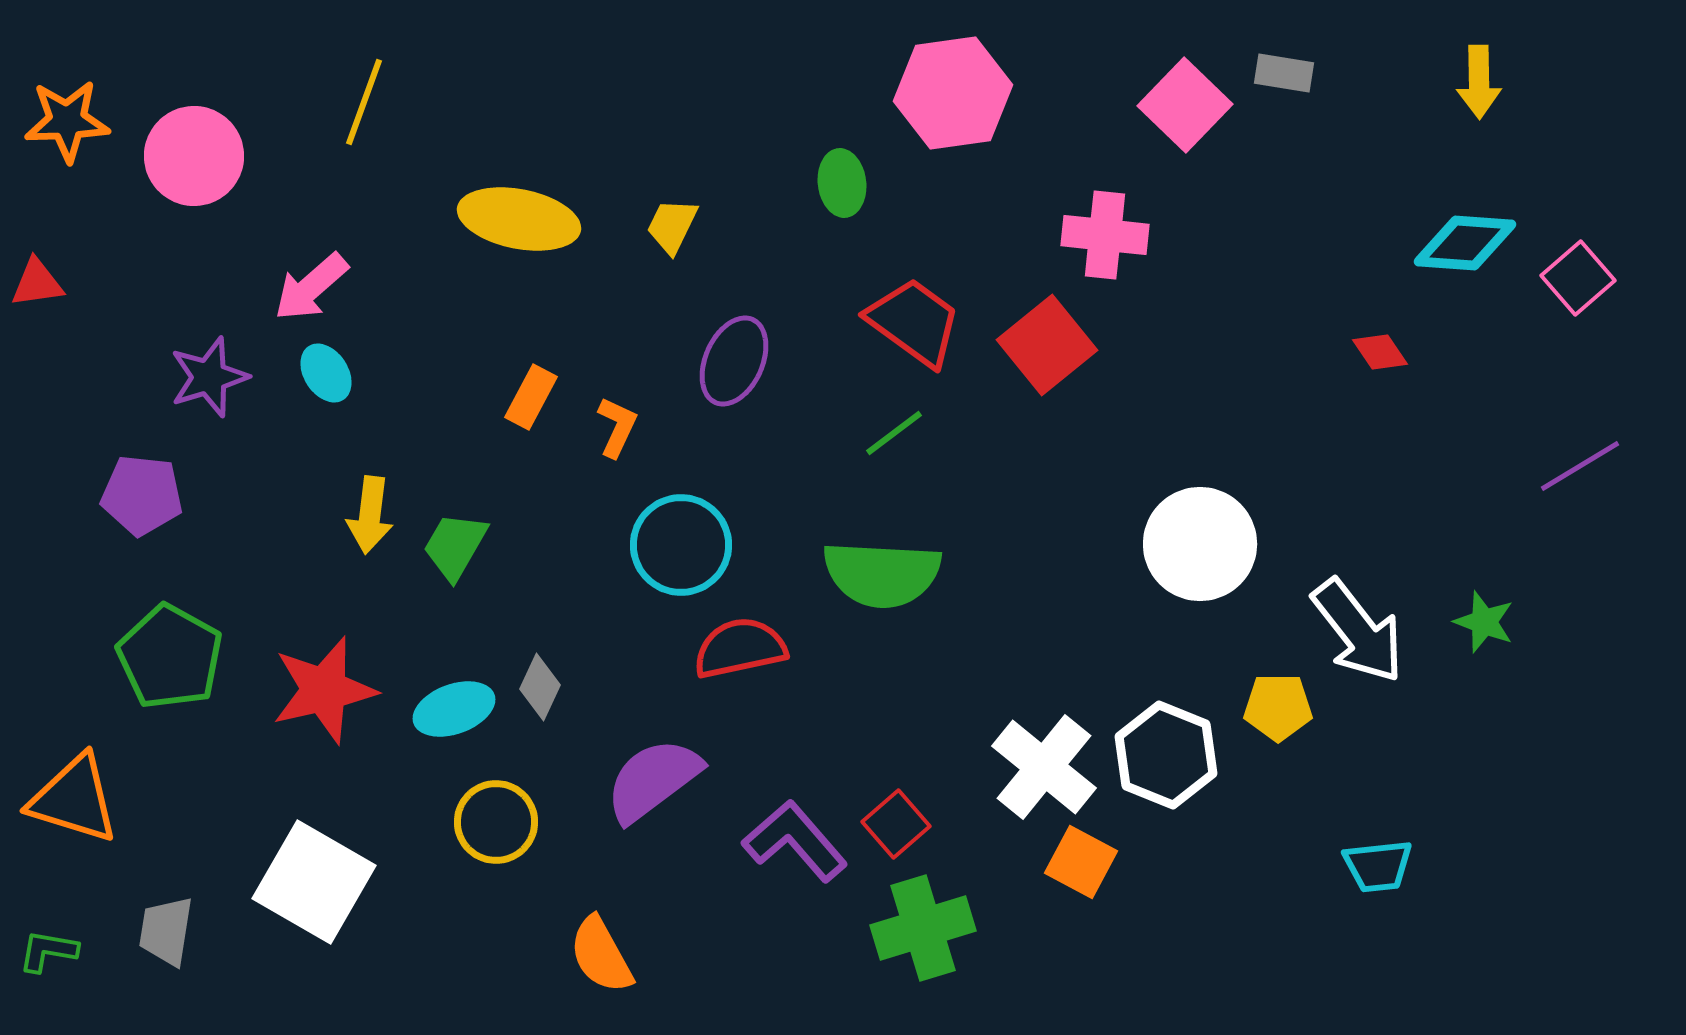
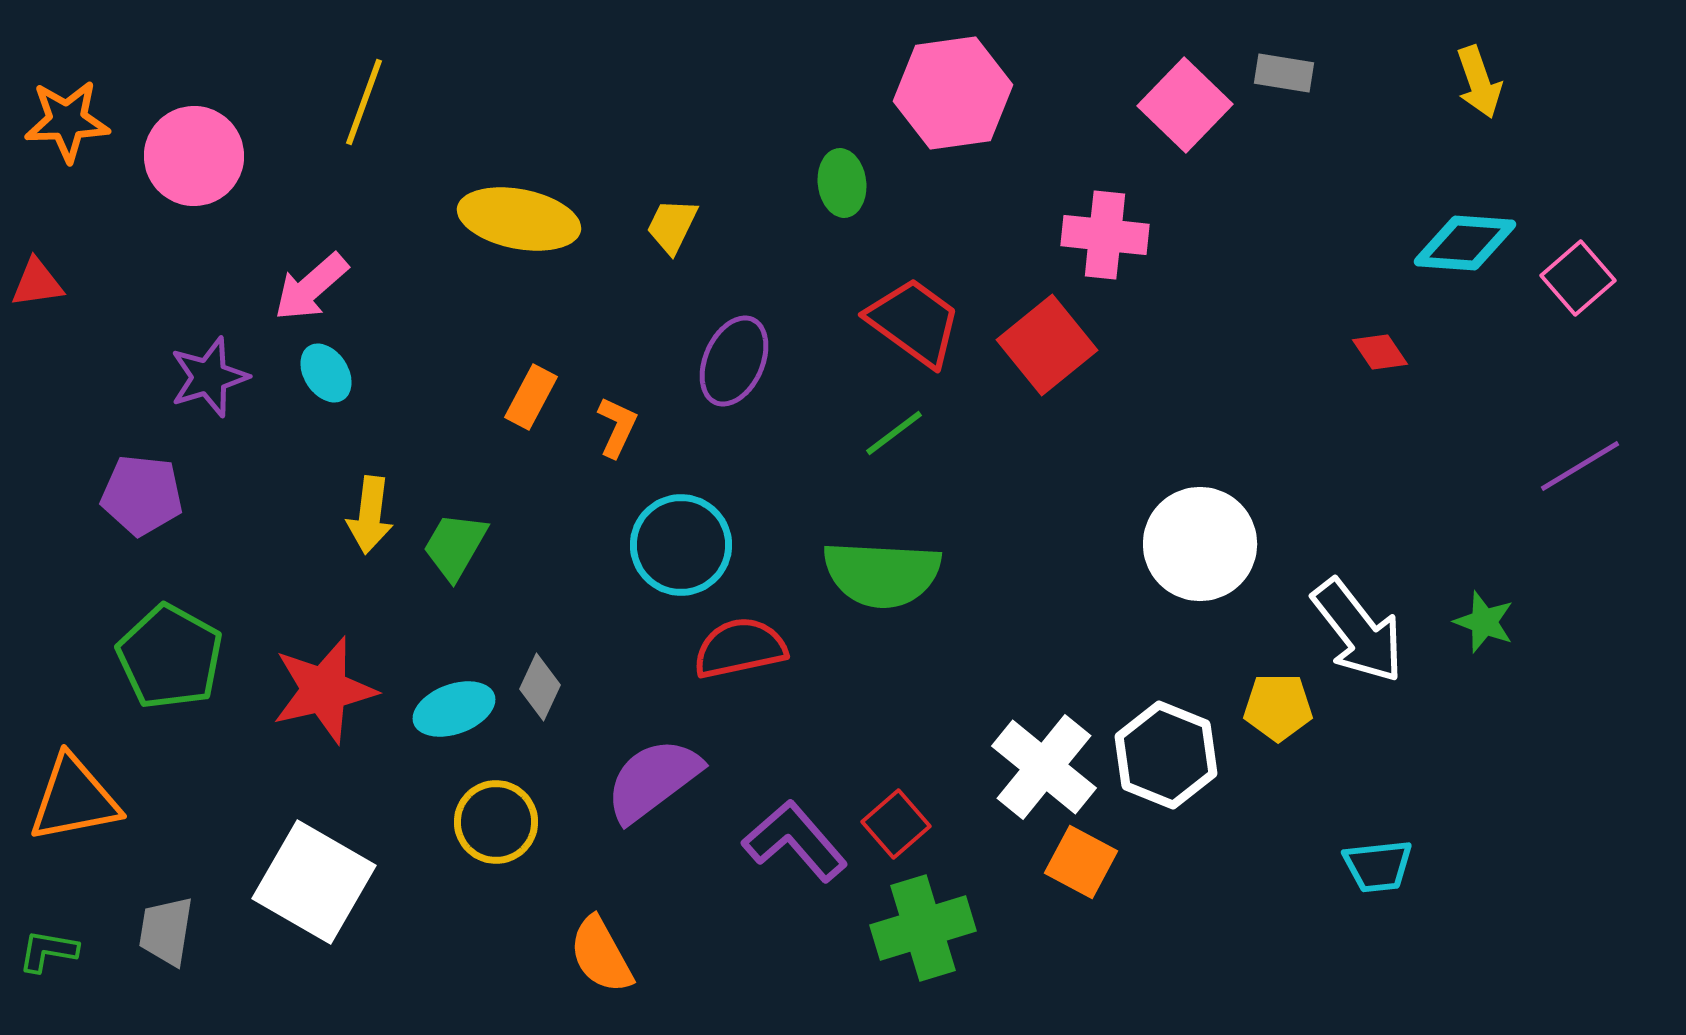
yellow arrow at (1479, 82): rotated 18 degrees counterclockwise
orange triangle at (74, 799): rotated 28 degrees counterclockwise
